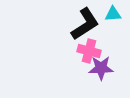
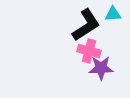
black L-shape: moved 1 px right, 1 px down
